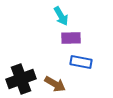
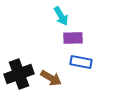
purple rectangle: moved 2 px right
black cross: moved 2 px left, 5 px up
brown arrow: moved 4 px left, 6 px up
